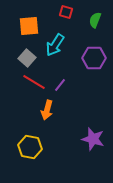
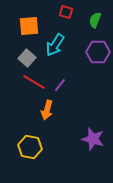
purple hexagon: moved 4 px right, 6 px up
